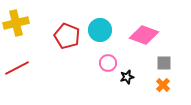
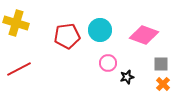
yellow cross: rotated 30 degrees clockwise
red pentagon: rotated 30 degrees counterclockwise
gray square: moved 3 px left, 1 px down
red line: moved 2 px right, 1 px down
orange cross: moved 1 px up
